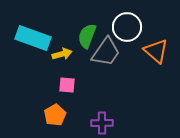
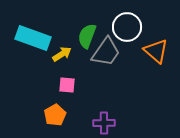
yellow arrow: rotated 18 degrees counterclockwise
purple cross: moved 2 px right
